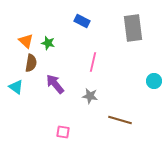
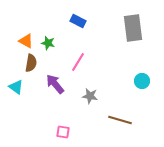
blue rectangle: moved 4 px left
orange triangle: rotated 14 degrees counterclockwise
pink line: moved 15 px left; rotated 18 degrees clockwise
cyan circle: moved 12 px left
